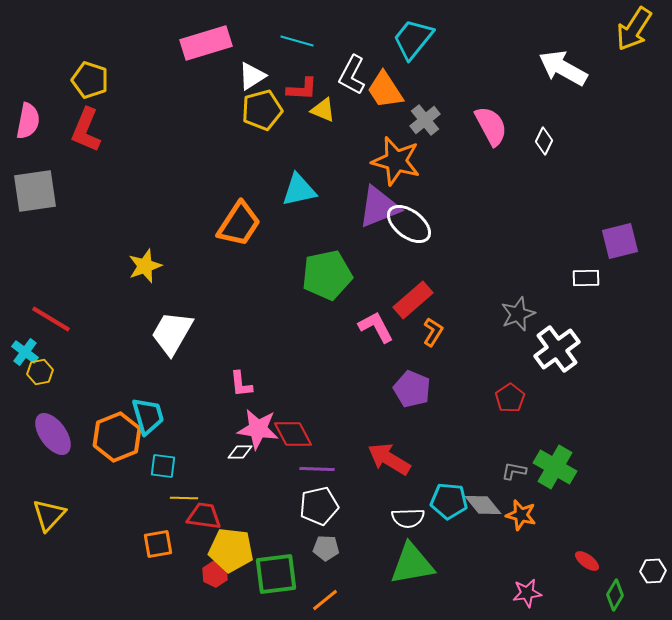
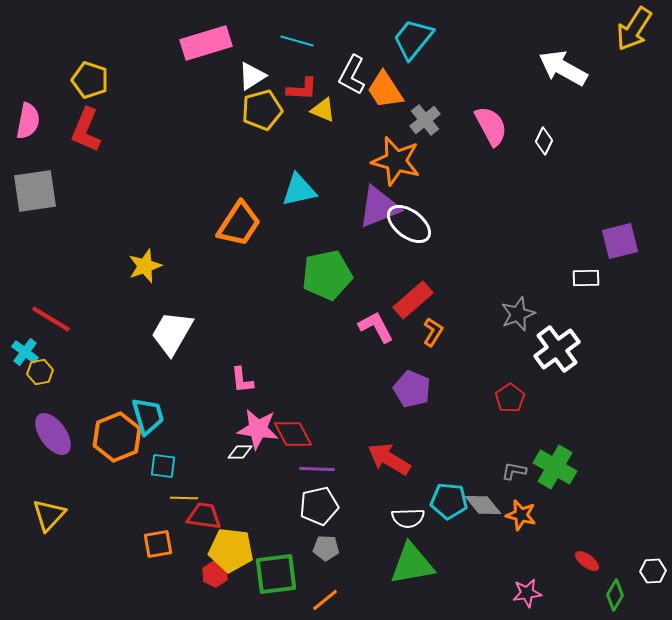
pink L-shape at (241, 384): moved 1 px right, 4 px up
